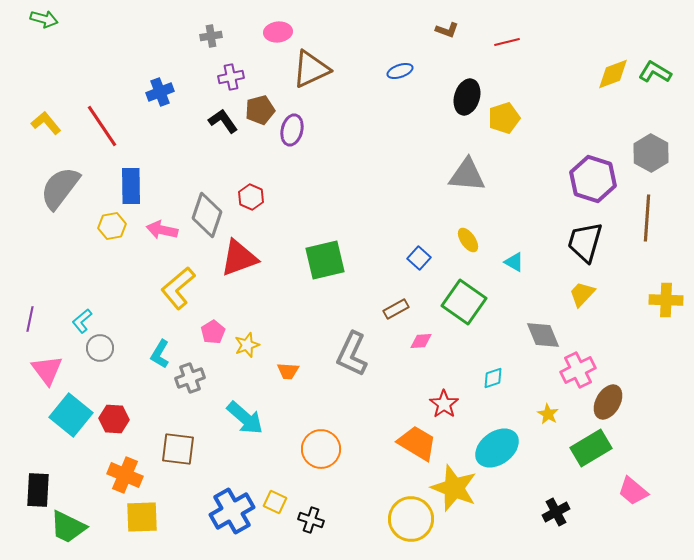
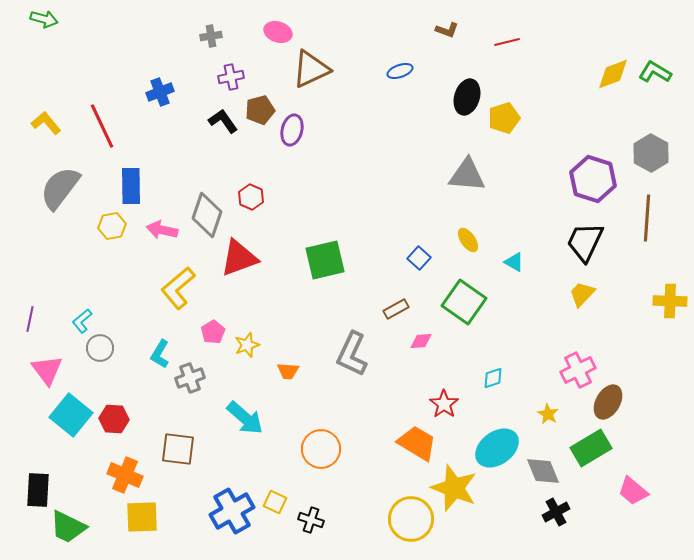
pink ellipse at (278, 32): rotated 24 degrees clockwise
red line at (102, 126): rotated 9 degrees clockwise
black trapezoid at (585, 242): rotated 9 degrees clockwise
yellow cross at (666, 300): moved 4 px right, 1 px down
gray diamond at (543, 335): moved 136 px down
